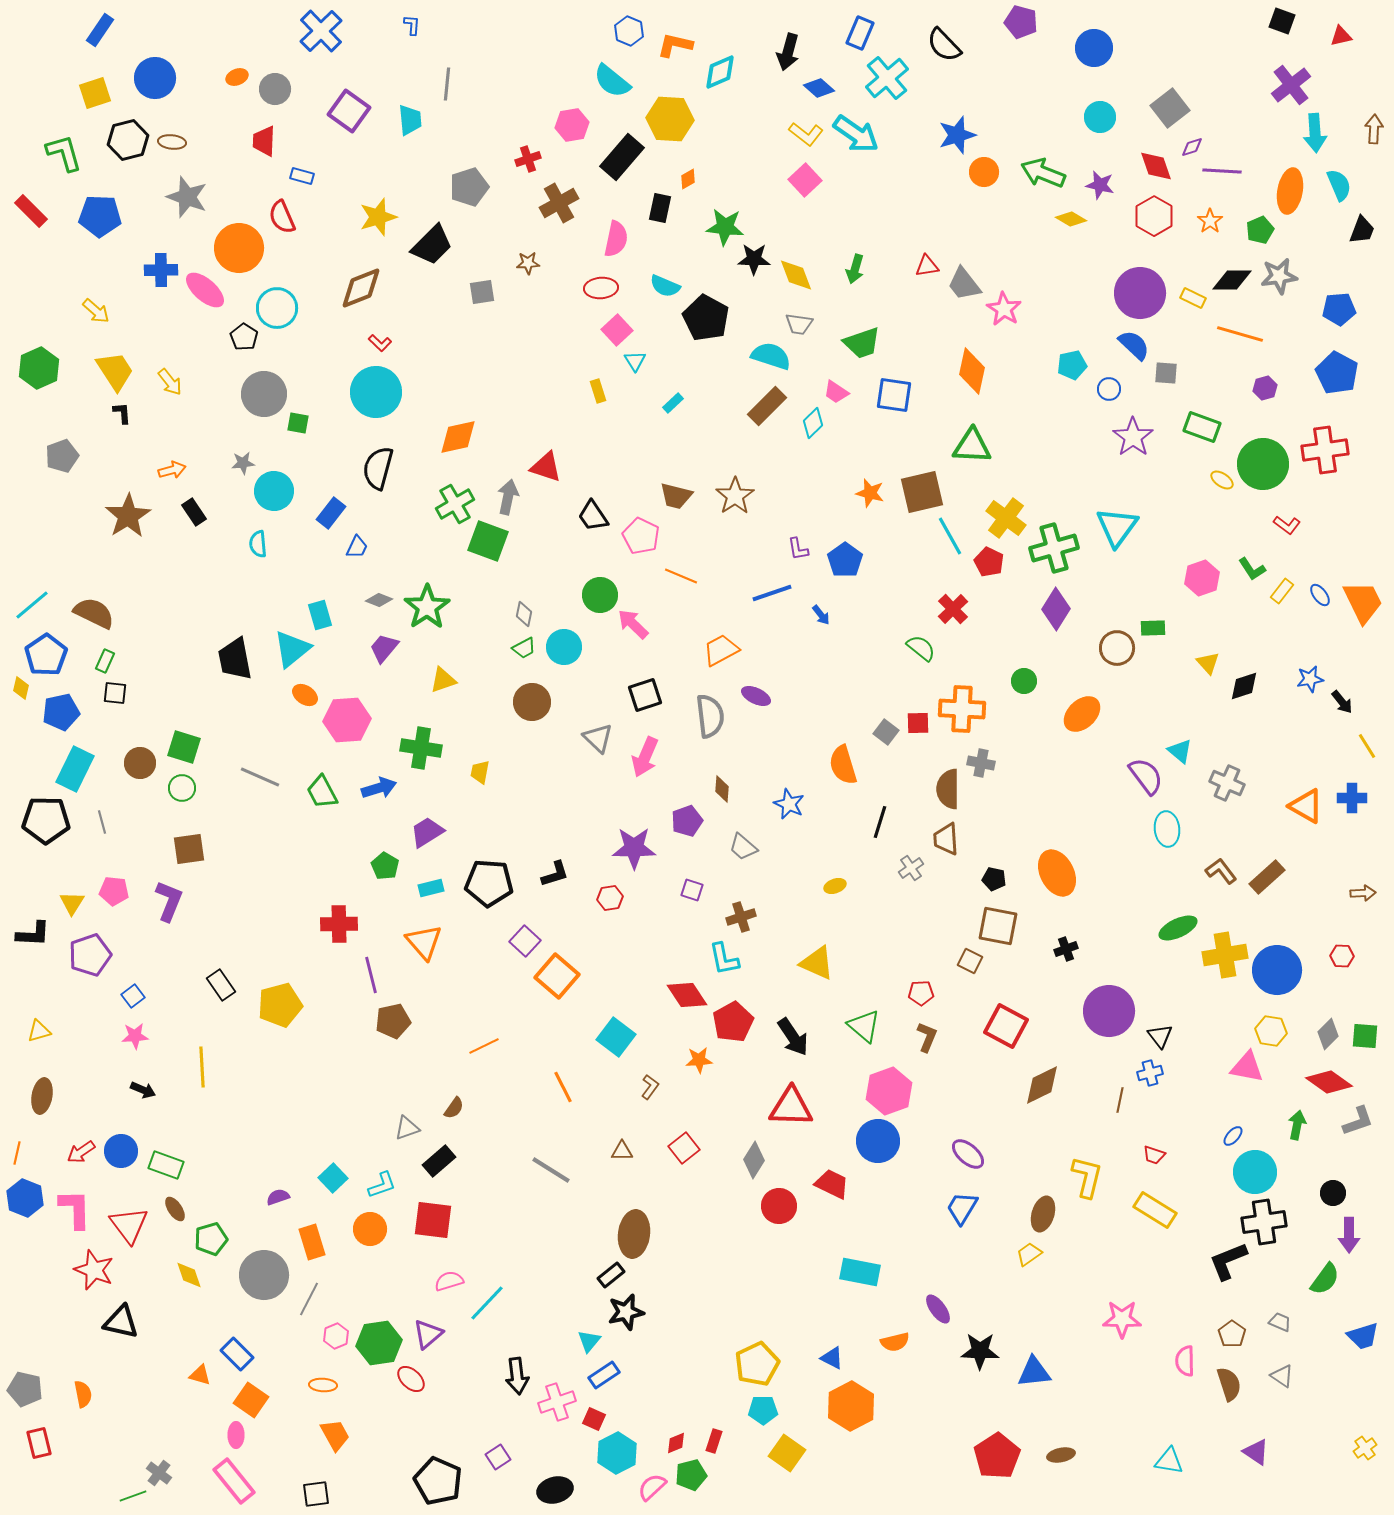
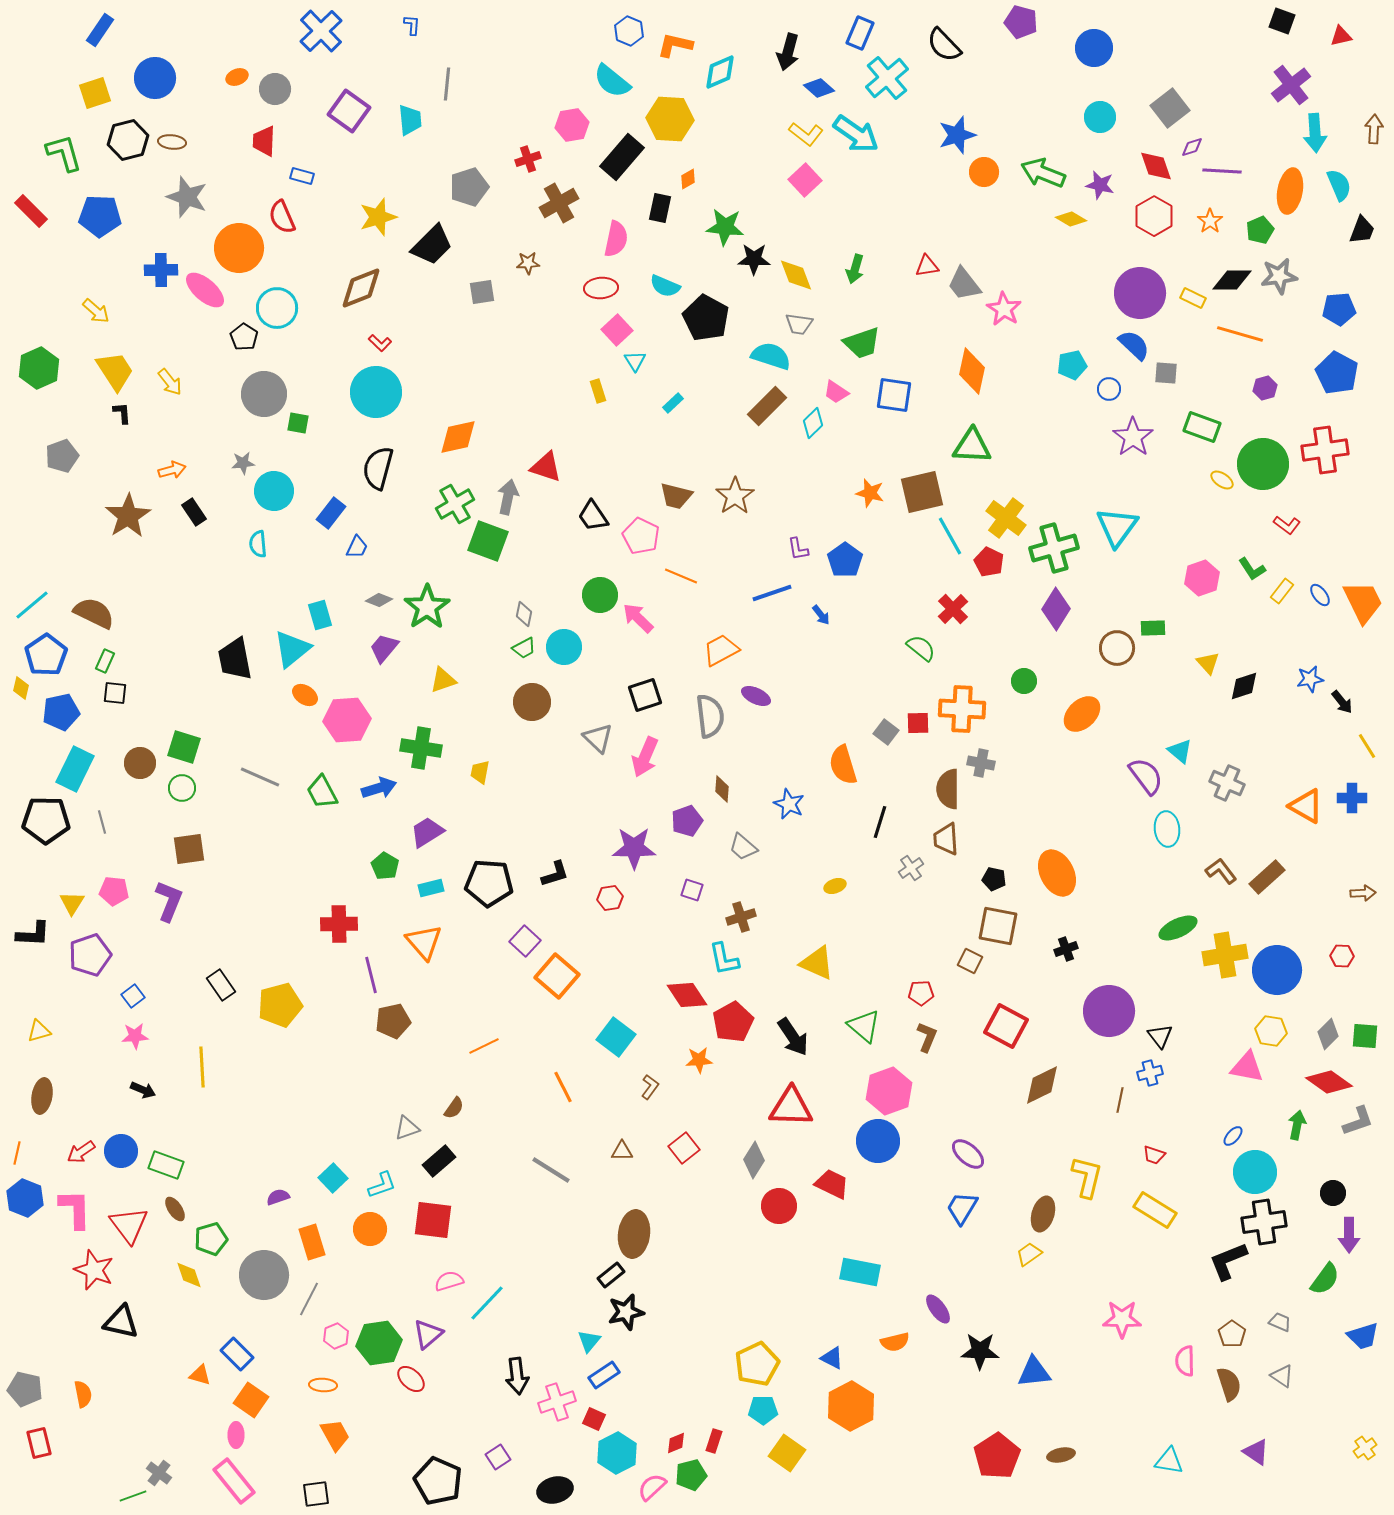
pink arrow at (633, 624): moved 5 px right, 6 px up
